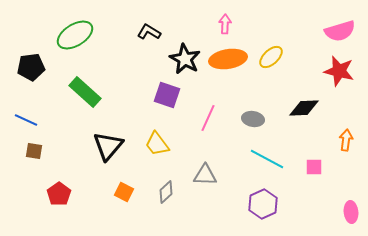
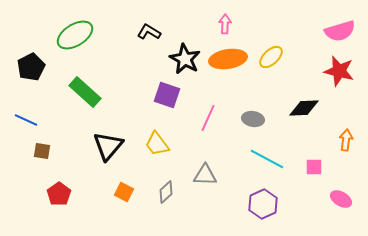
black pentagon: rotated 20 degrees counterclockwise
brown square: moved 8 px right
pink ellipse: moved 10 px left, 13 px up; rotated 55 degrees counterclockwise
